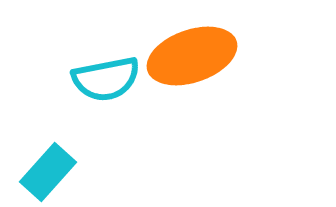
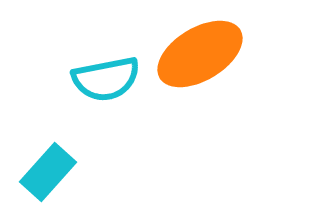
orange ellipse: moved 8 px right, 2 px up; rotated 12 degrees counterclockwise
